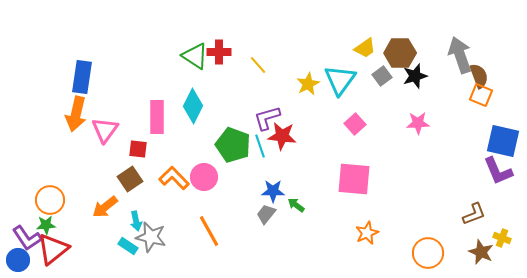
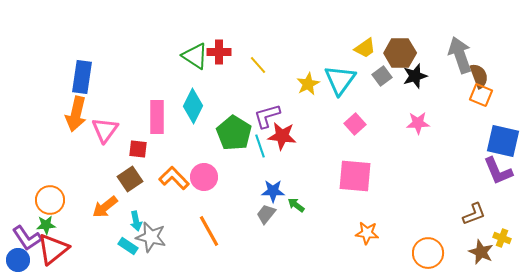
purple L-shape at (267, 118): moved 2 px up
green pentagon at (233, 145): moved 1 px right, 12 px up; rotated 12 degrees clockwise
pink square at (354, 179): moved 1 px right, 3 px up
orange star at (367, 233): rotated 30 degrees clockwise
